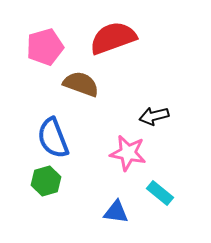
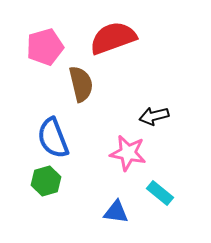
brown semicircle: rotated 57 degrees clockwise
